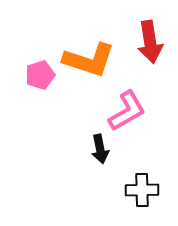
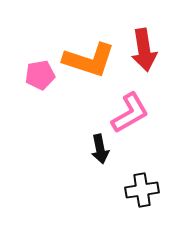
red arrow: moved 6 px left, 8 px down
pink pentagon: rotated 8 degrees clockwise
pink L-shape: moved 3 px right, 2 px down
black cross: rotated 8 degrees counterclockwise
